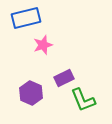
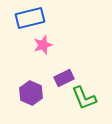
blue rectangle: moved 4 px right
green L-shape: moved 1 px right, 2 px up
